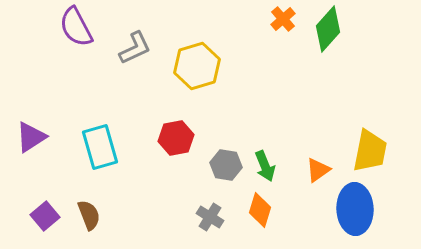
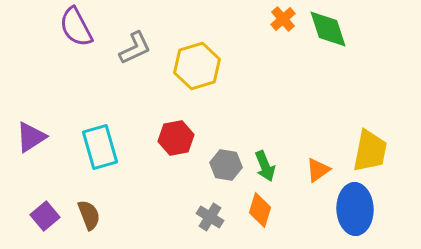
green diamond: rotated 60 degrees counterclockwise
